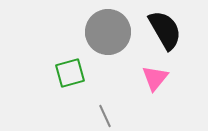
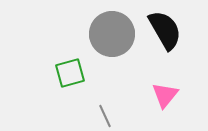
gray circle: moved 4 px right, 2 px down
pink triangle: moved 10 px right, 17 px down
